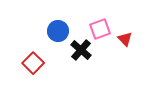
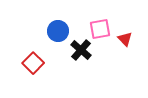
pink square: rotated 10 degrees clockwise
